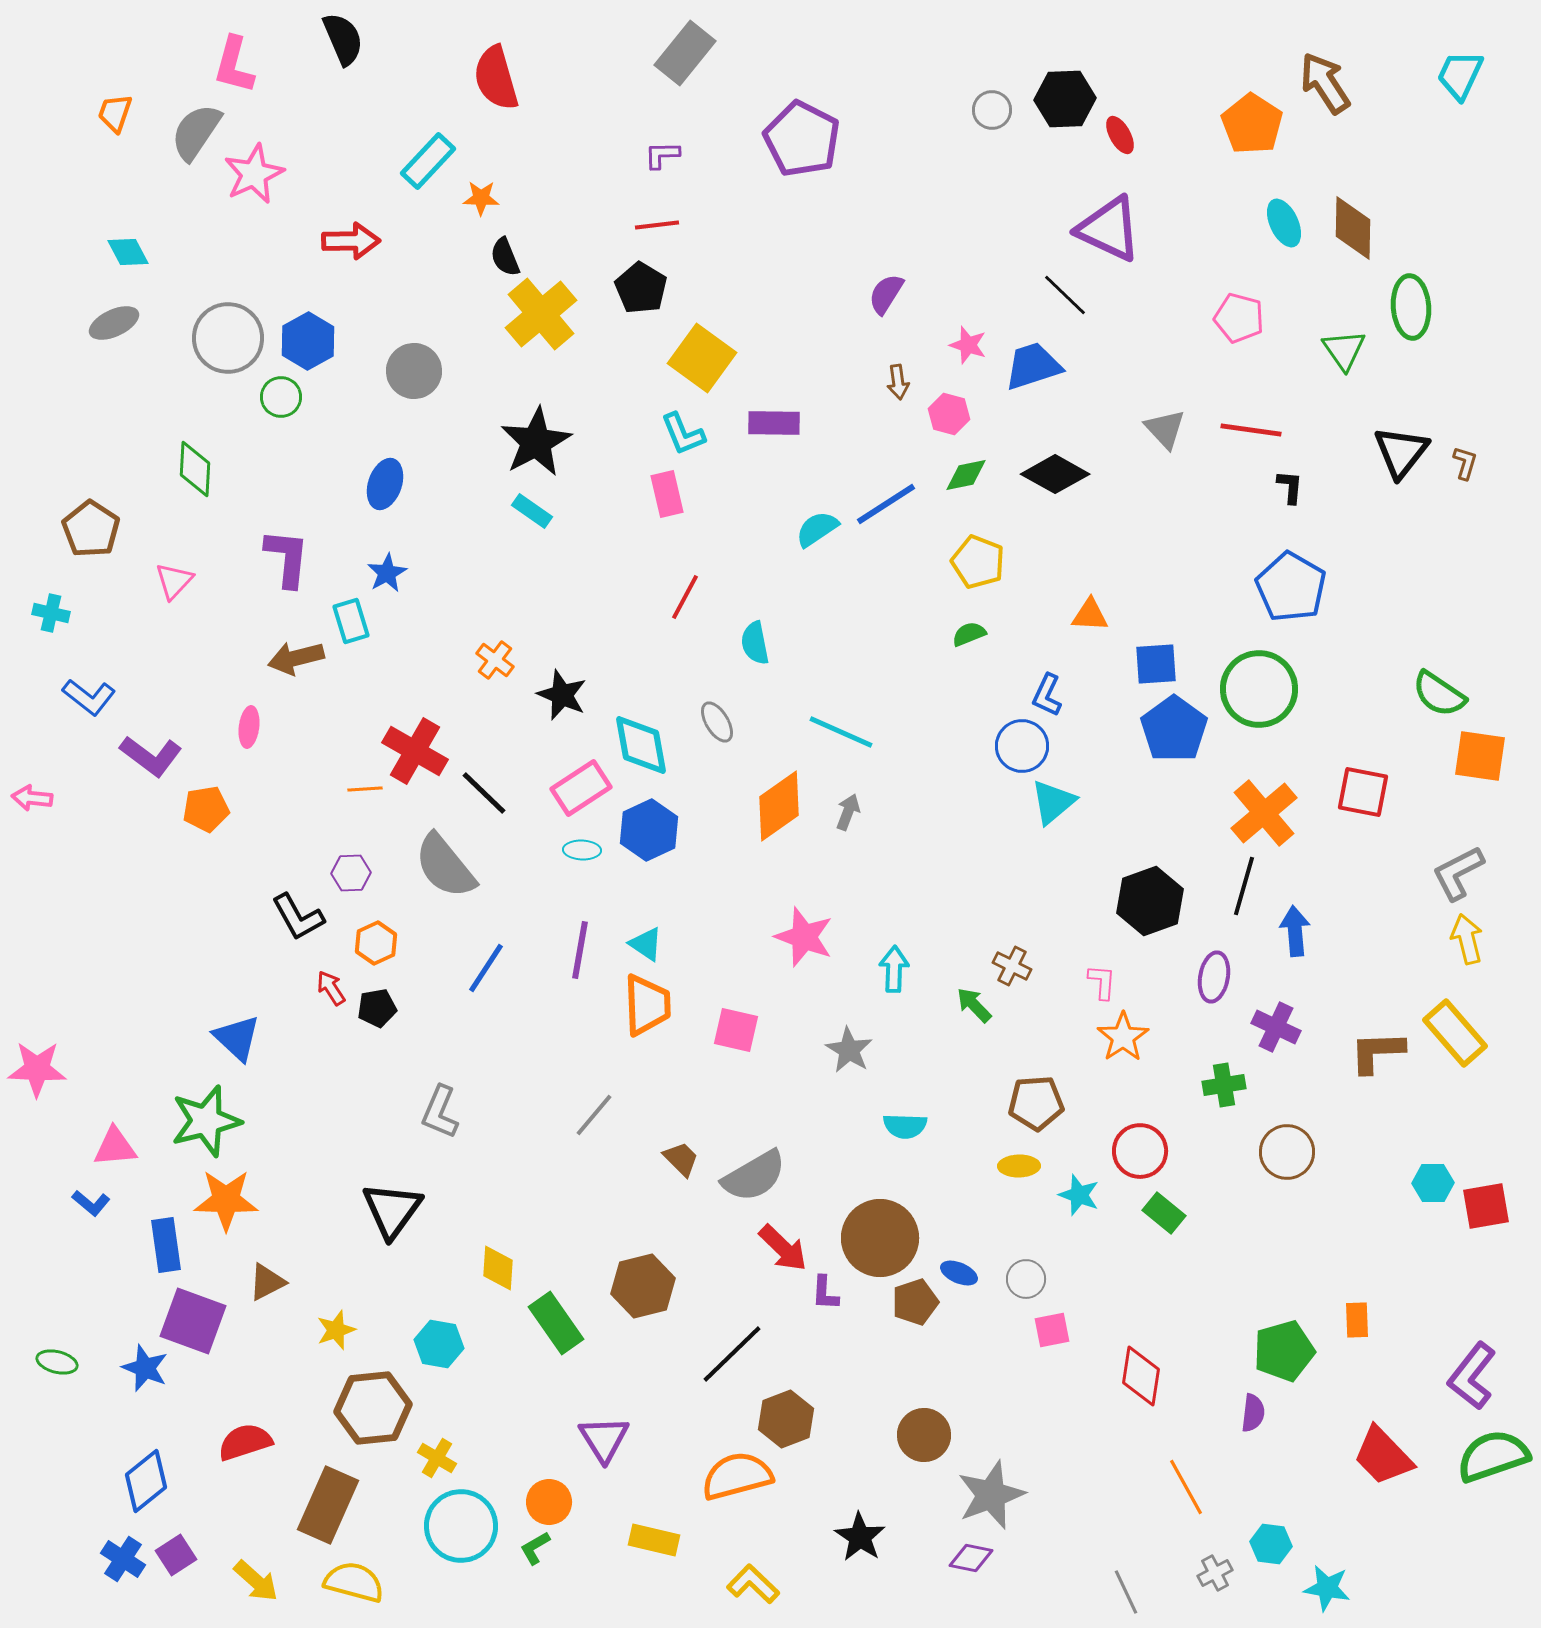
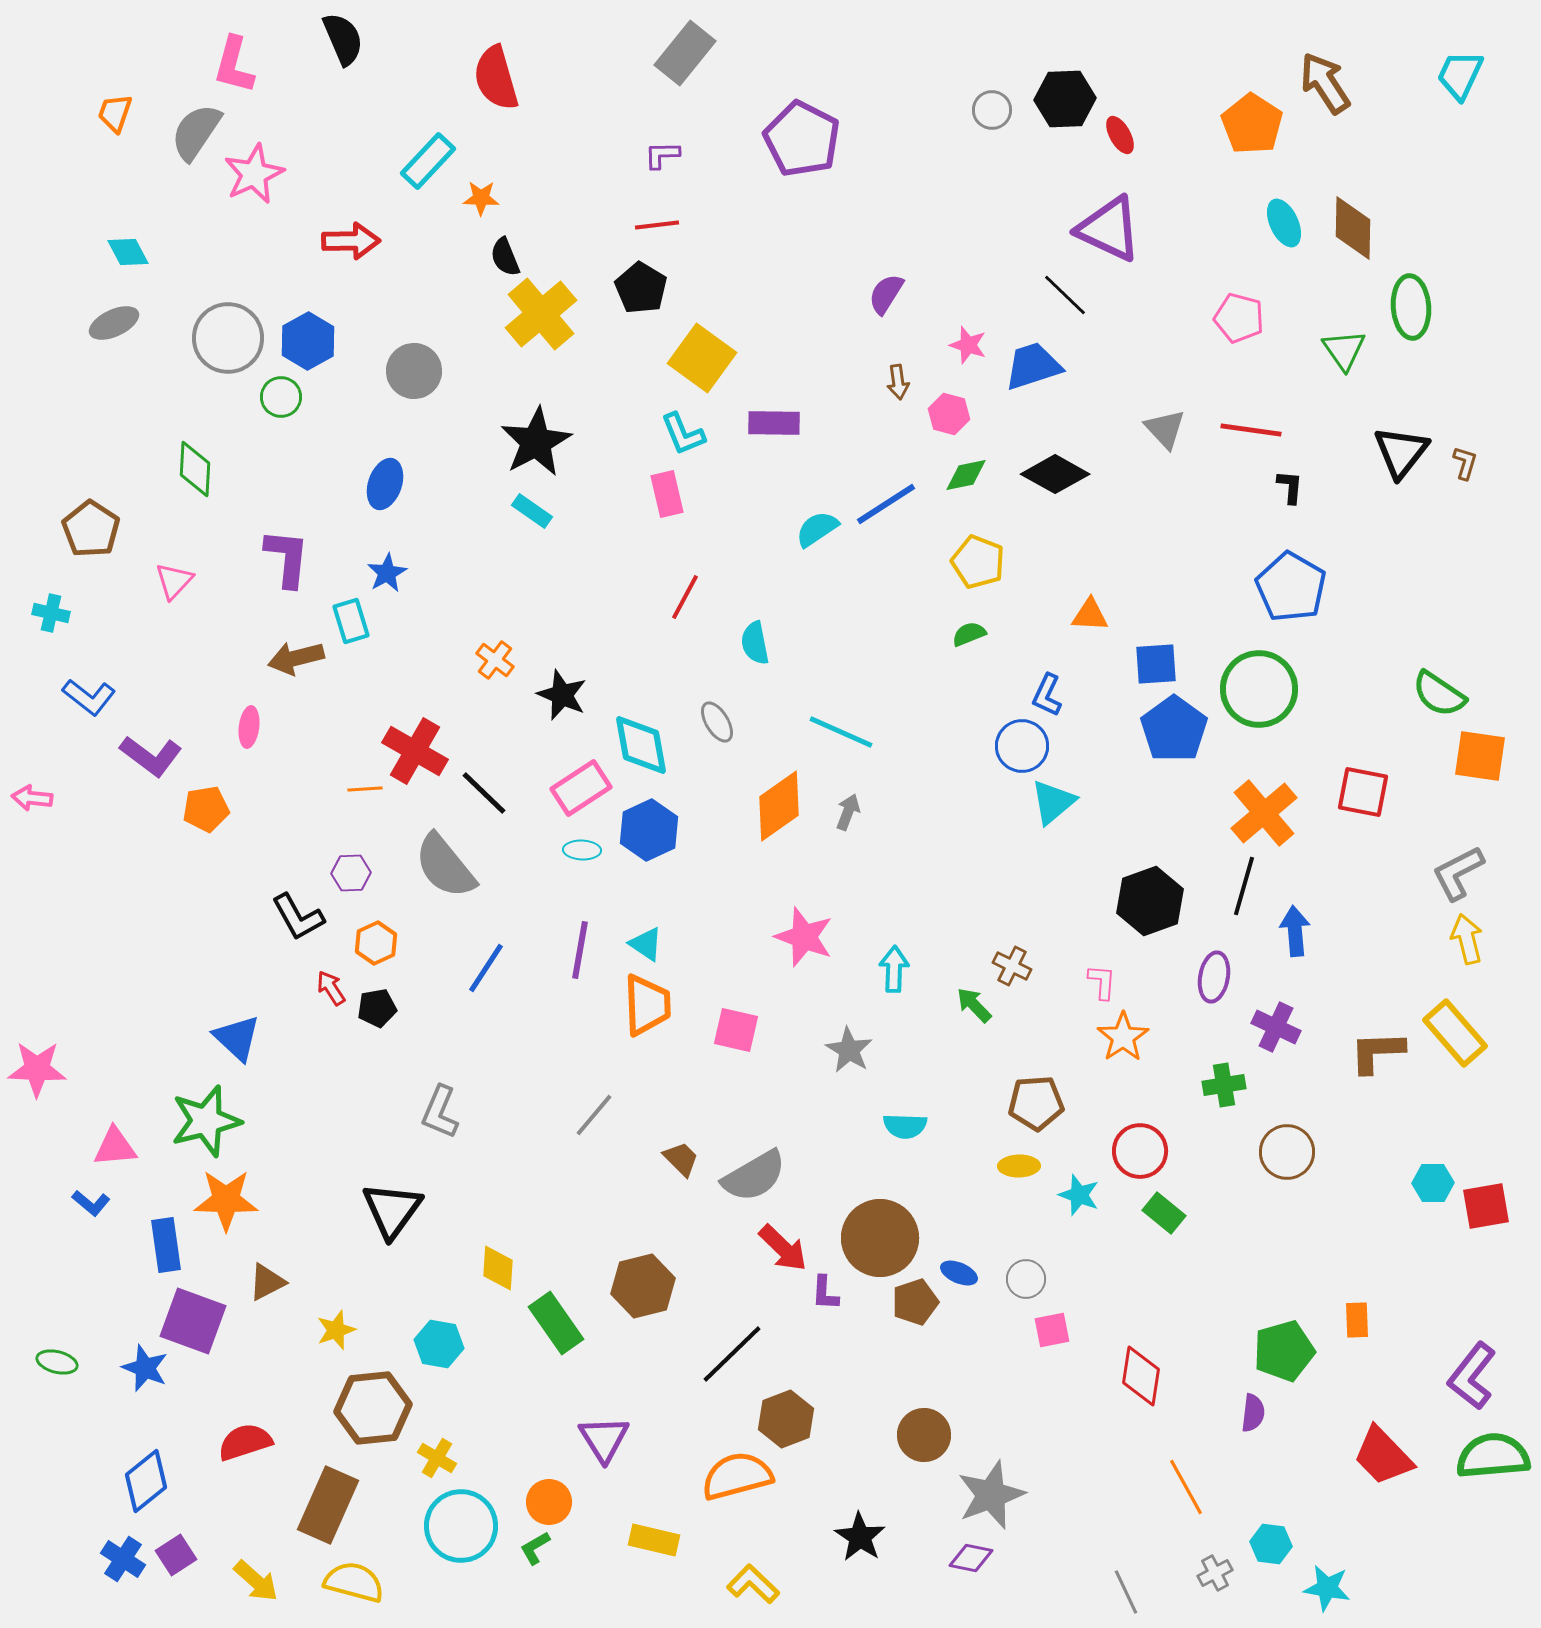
green semicircle at (1493, 1456): rotated 14 degrees clockwise
